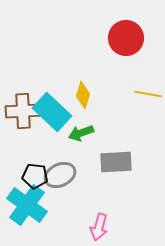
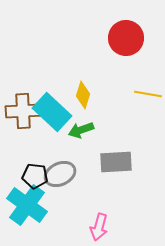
green arrow: moved 3 px up
gray ellipse: moved 1 px up
